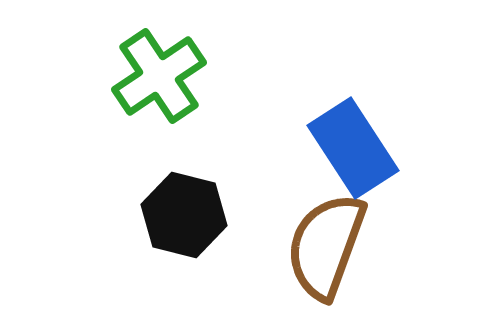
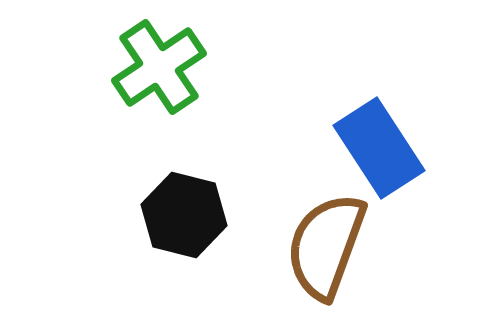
green cross: moved 9 px up
blue rectangle: moved 26 px right
